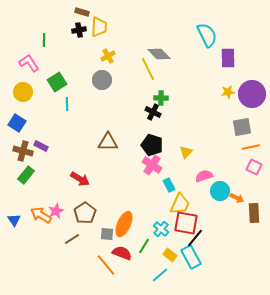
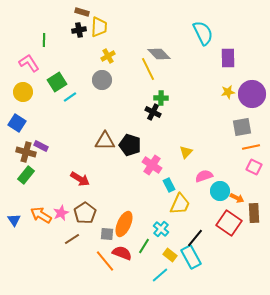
cyan semicircle at (207, 35): moved 4 px left, 2 px up
cyan line at (67, 104): moved 3 px right, 7 px up; rotated 56 degrees clockwise
brown triangle at (108, 142): moved 3 px left, 1 px up
black pentagon at (152, 145): moved 22 px left
brown cross at (23, 151): moved 3 px right, 1 px down
pink star at (56, 211): moved 5 px right, 2 px down
red square at (186, 223): moved 43 px right; rotated 25 degrees clockwise
orange line at (106, 265): moved 1 px left, 4 px up
